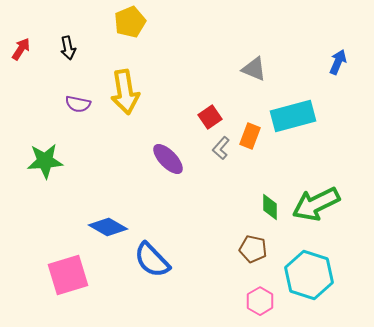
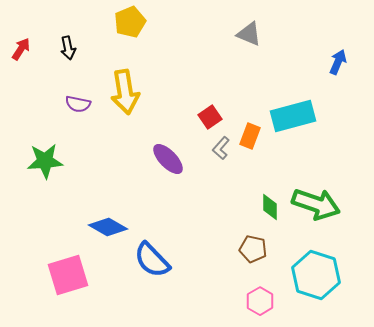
gray triangle: moved 5 px left, 35 px up
green arrow: rotated 135 degrees counterclockwise
cyan hexagon: moved 7 px right
